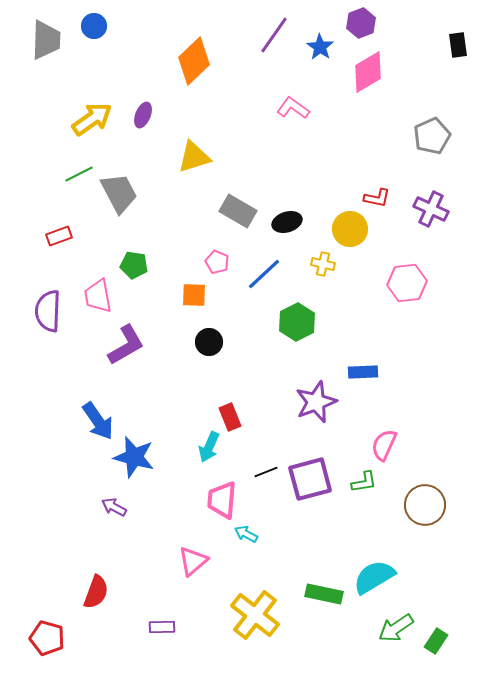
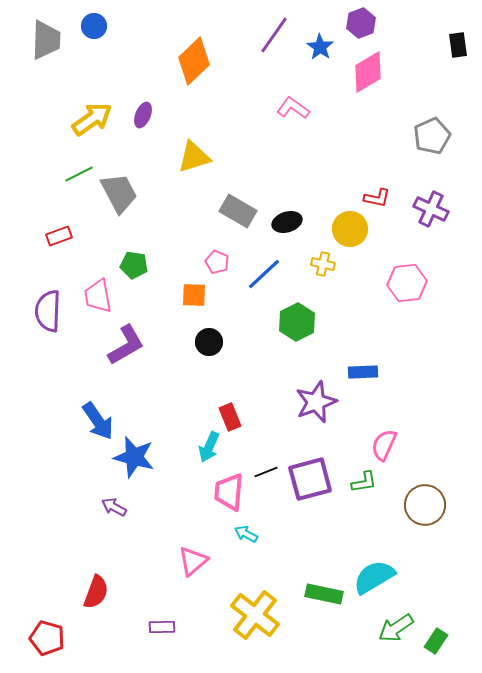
pink trapezoid at (222, 500): moved 7 px right, 8 px up
